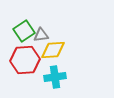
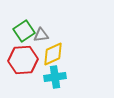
yellow diamond: moved 4 px down; rotated 20 degrees counterclockwise
red hexagon: moved 2 px left
